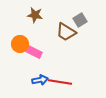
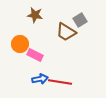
pink rectangle: moved 1 px right, 3 px down
blue arrow: moved 1 px up
